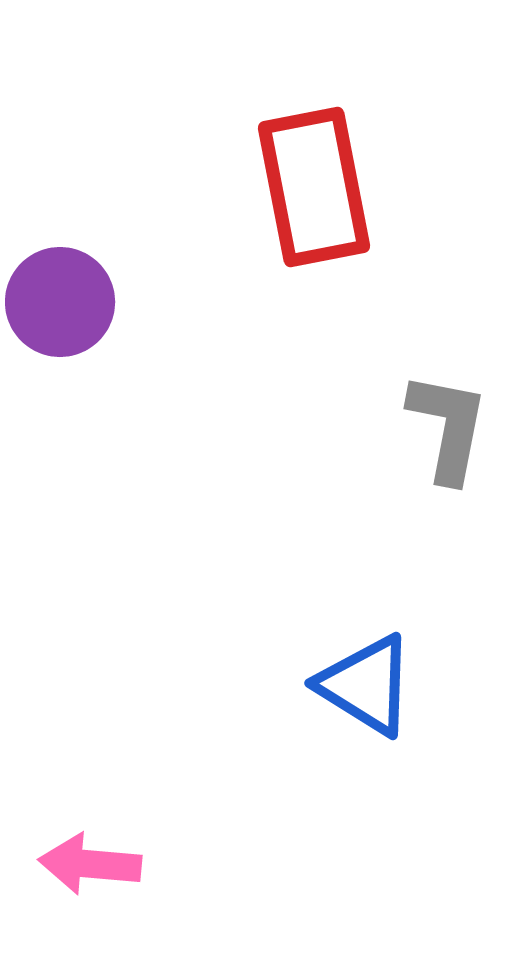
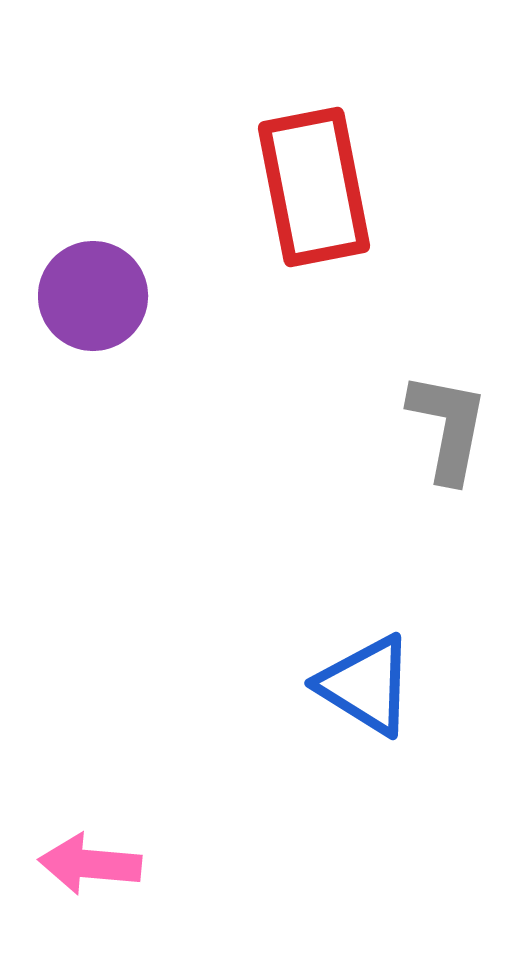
purple circle: moved 33 px right, 6 px up
